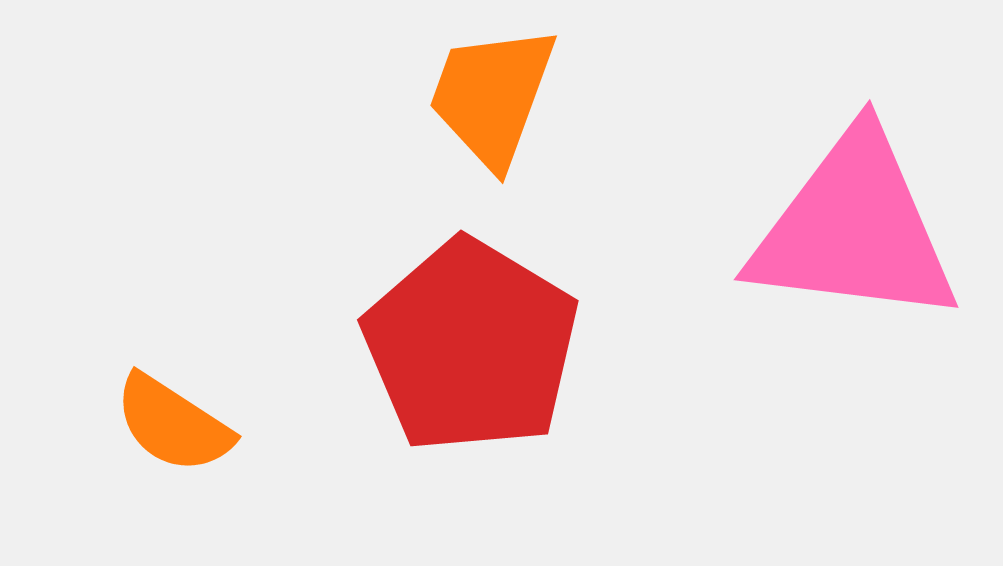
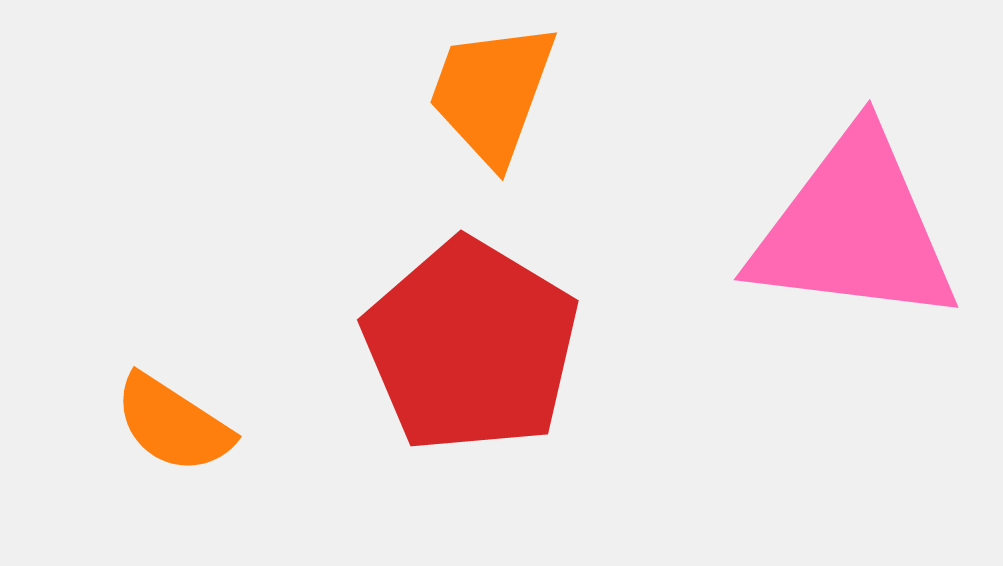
orange trapezoid: moved 3 px up
